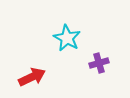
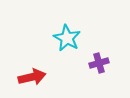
red arrow: rotated 12 degrees clockwise
